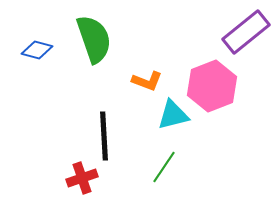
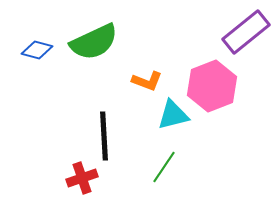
green semicircle: moved 3 px down; rotated 84 degrees clockwise
